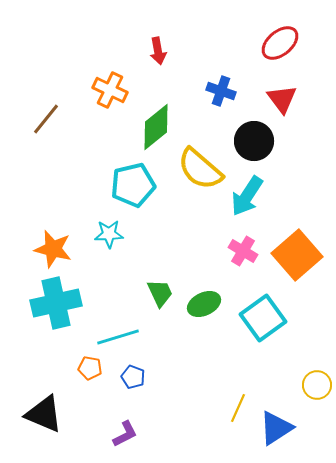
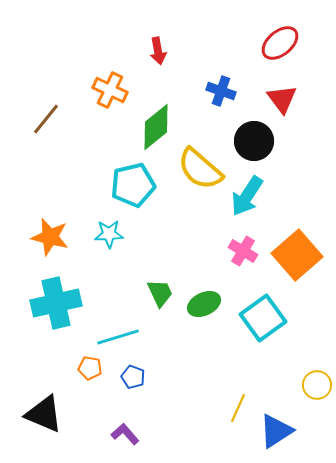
orange star: moved 3 px left, 12 px up
blue triangle: moved 3 px down
purple L-shape: rotated 104 degrees counterclockwise
